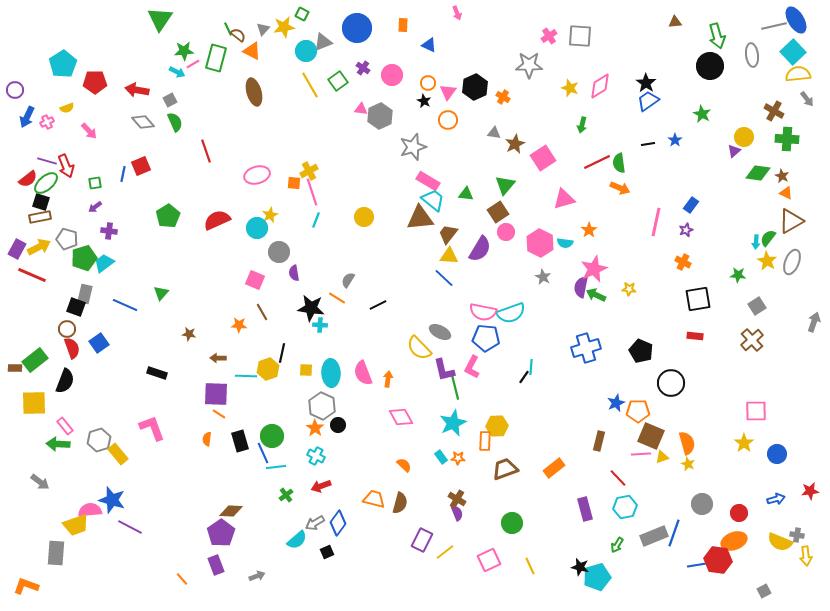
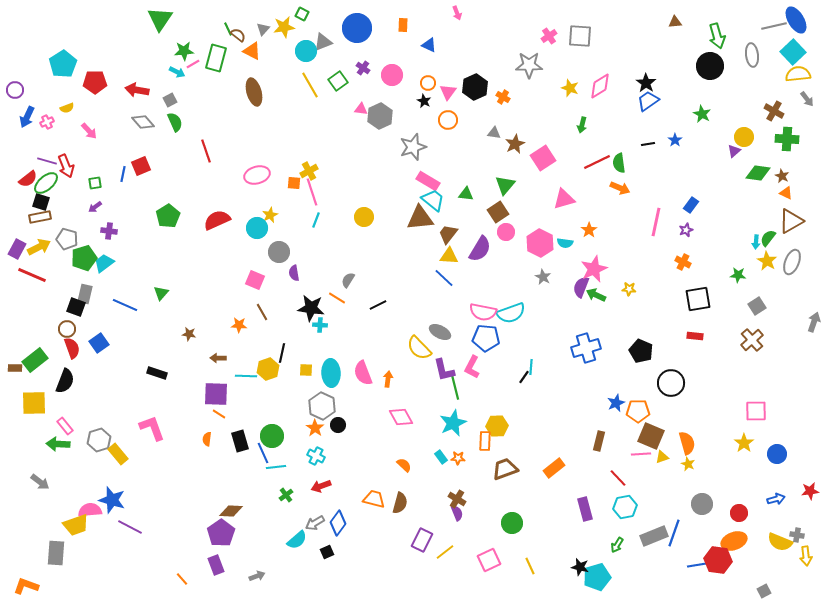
purple semicircle at (581, 287): rotated 10 degrees clockwise
